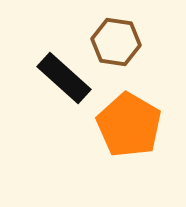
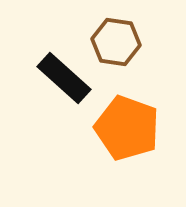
orange pentagon: moved 2 px left, 3 px down; rotated 10 degrees counterclockwise
